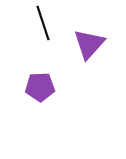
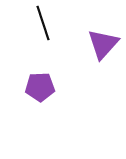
purple triangle: moved 14 px right
